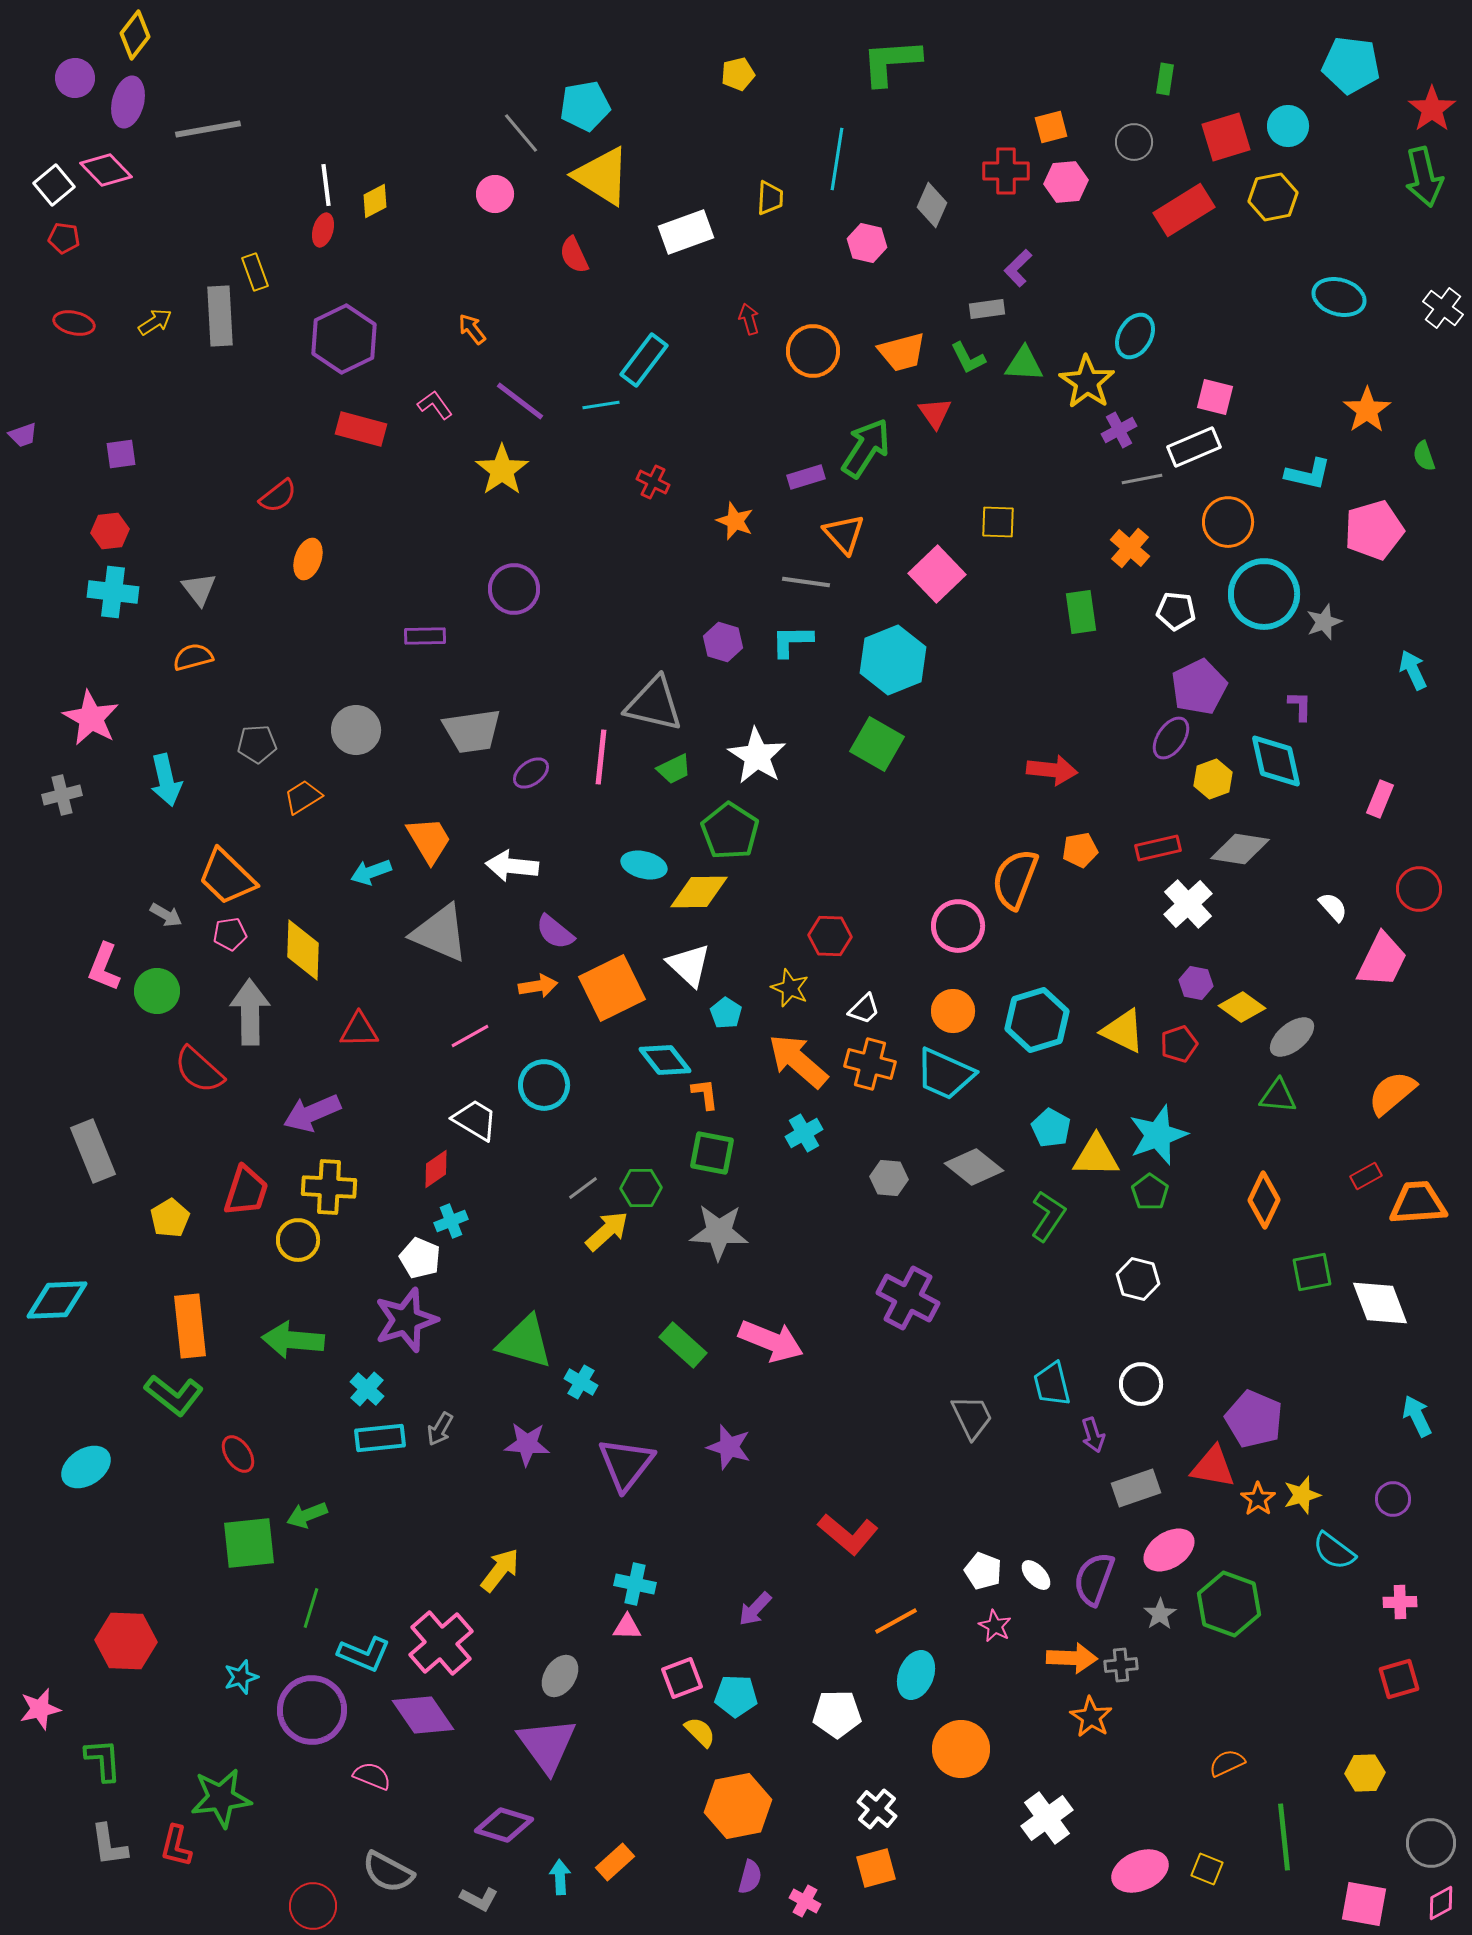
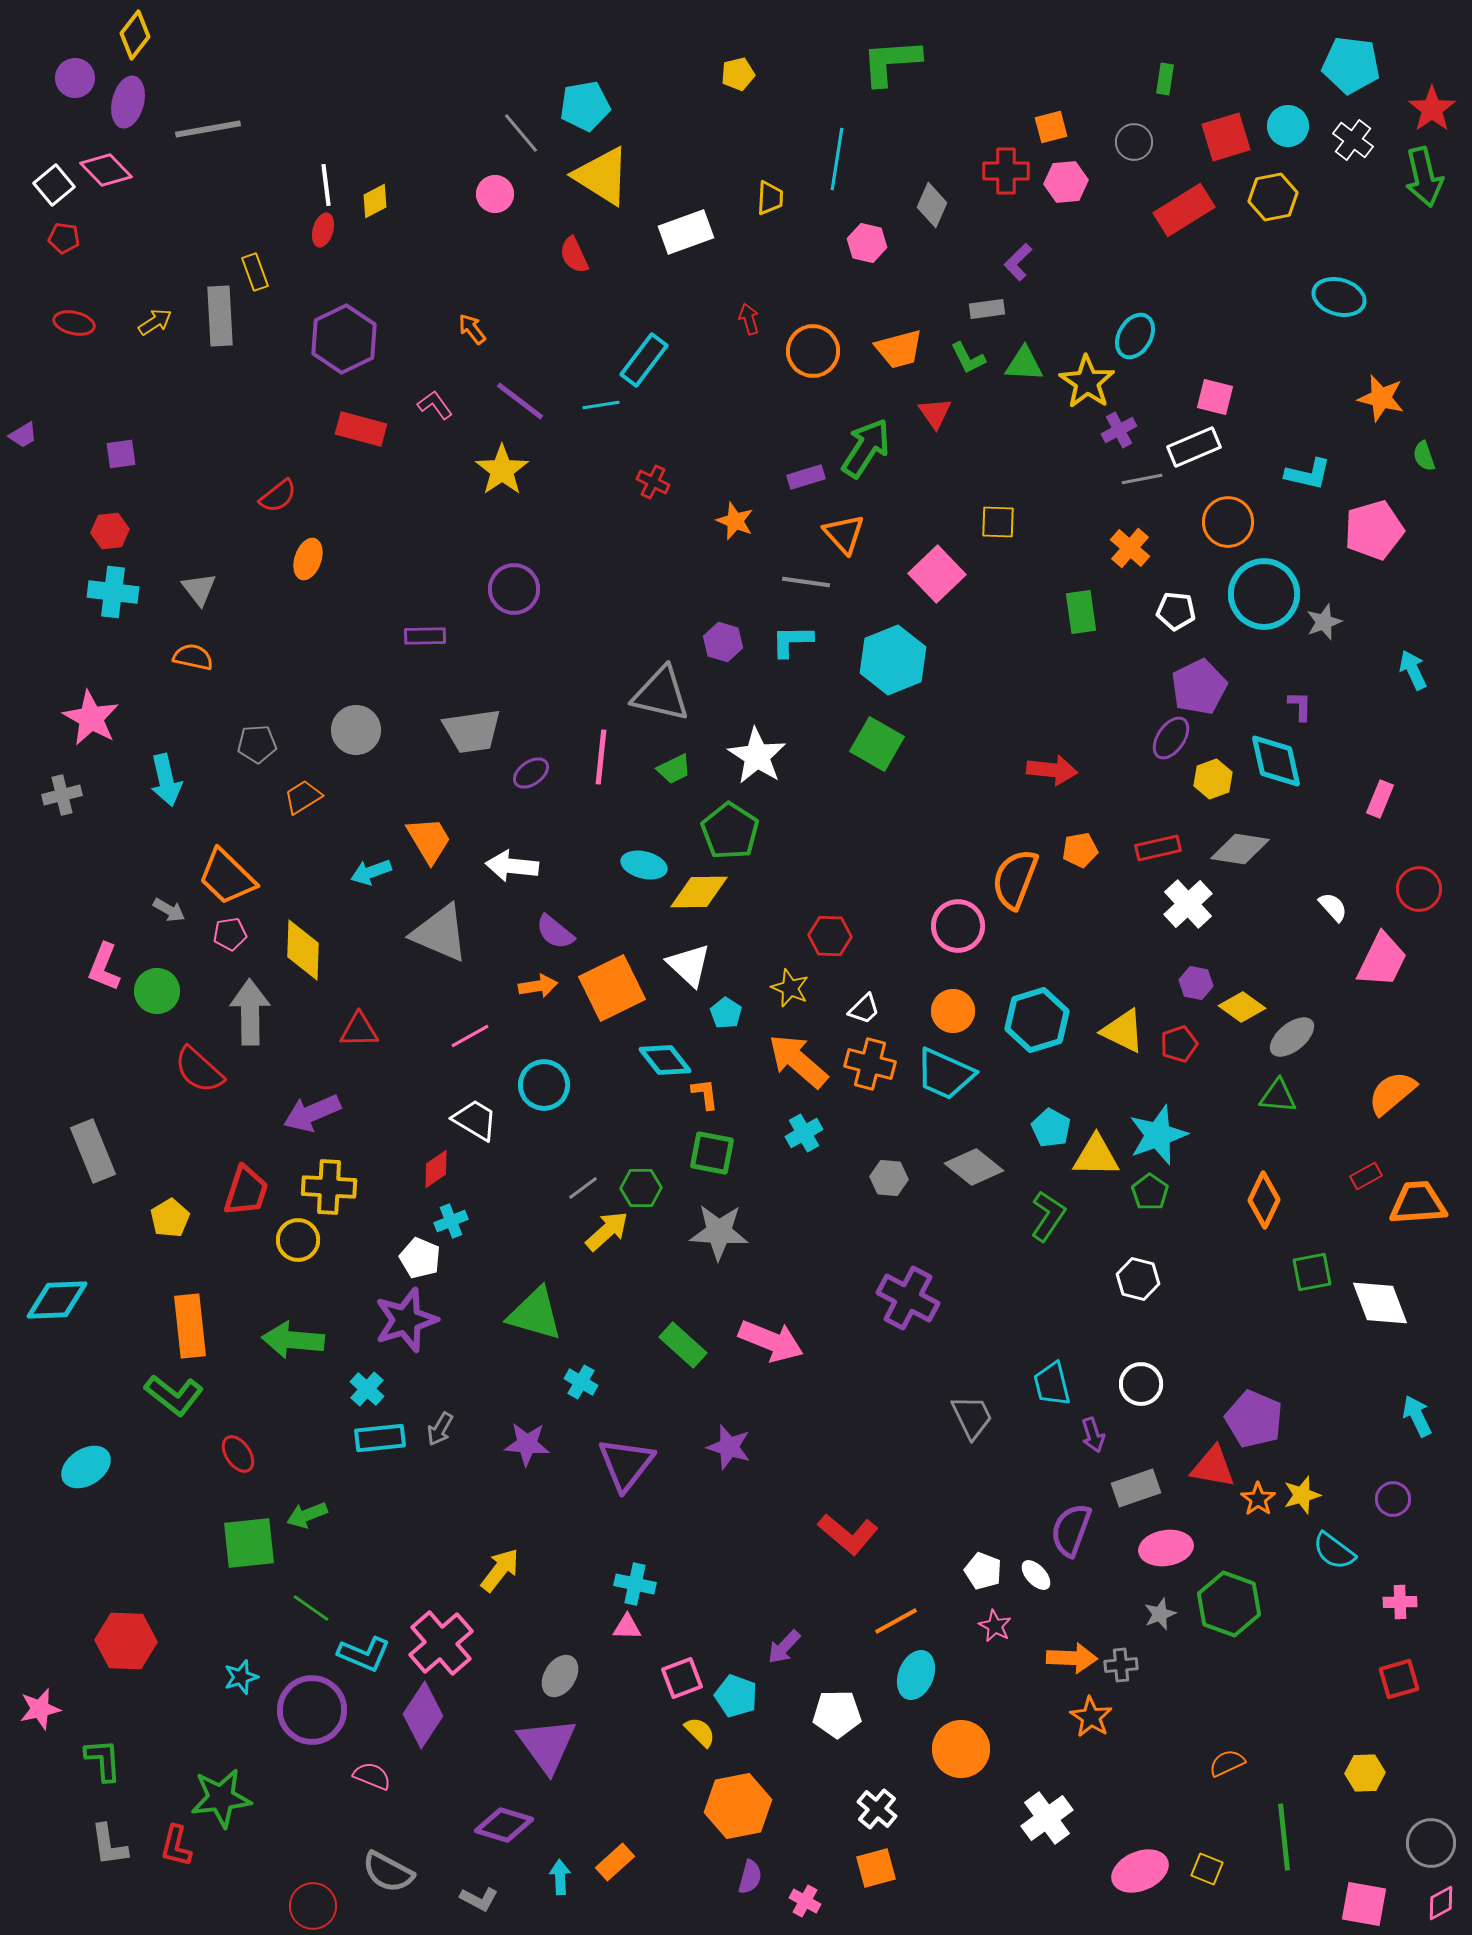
purple L-shape at (1018, 268): moved 6 px up
white cross at (1443, 308): moved 90 px left, 168 px up
orange trapezoid at (902, 352): moved 3 px left, 3 px up
orange star at (1367, 410): moved 14 px right, 12 px up; rotated 24 degrees counterclockwise
purple trapezoid at (23, 435): rotated 12 degrees counterclockwise
orange semicircle at (193, 657): rotated 27 degrees clockwise
gray triangle at (654, 704): moved 7 px right, 10 px up
gray arrow at (166, 915): moved 3 px right, 5 px up
green triangle at (525, 1342): moved 10 px right, 28 px up
pink ellipse at (1169, 1550): moved 3 px left, 2 px up; rotated 24 degrees clockwise
purple semicircle at (1094, 1579): moved 23 px left, 49 px up
green line at (311, 1608): rotated 72 degrees counterclockwise
purple arrow at (755, 1609): moved 29 px right, 38 px down
gray star at (1160, 1614): rotated 12 degrees clockwise
cyan pentagon at (736, 1696): rotated 18 degrees clockwise
purple diamond at (423, 1715): rotated 68 degrees clockwise
